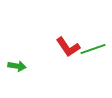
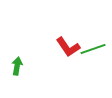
green arrow: rotated 90 degrees counterclockwise
